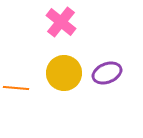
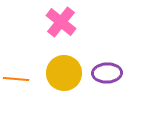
purple ellipse: rotated 20 degrees clockwise
orange line: moved 9 px up
